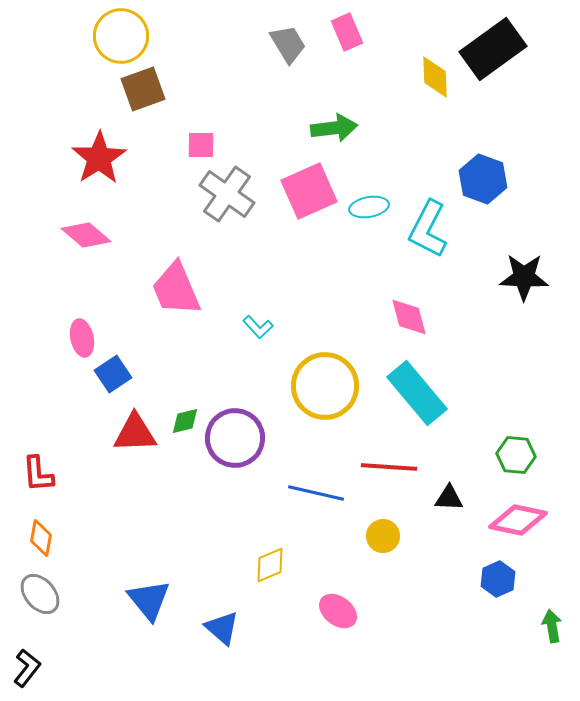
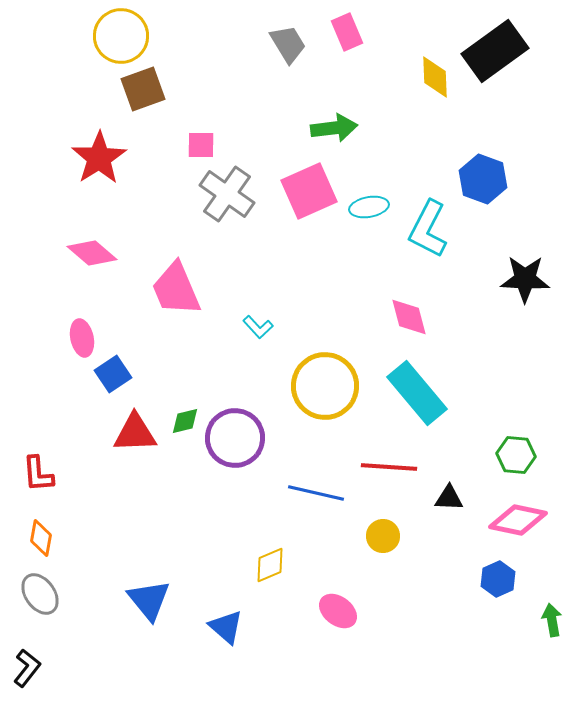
black rectangle at (493, 49): moved 2 px right, 2 px down
pink diamond at (86, 235): moved 6 px right, 18 px down
black star at (524, 277): moved 1 px right, 2 px down
gray ellipse at (40, 594): rotated 6 degrees clockwise
green arrow at (552, 626): moved 6 px up
blue triangle at (222, 628): moved 4 px right, 1 px up
